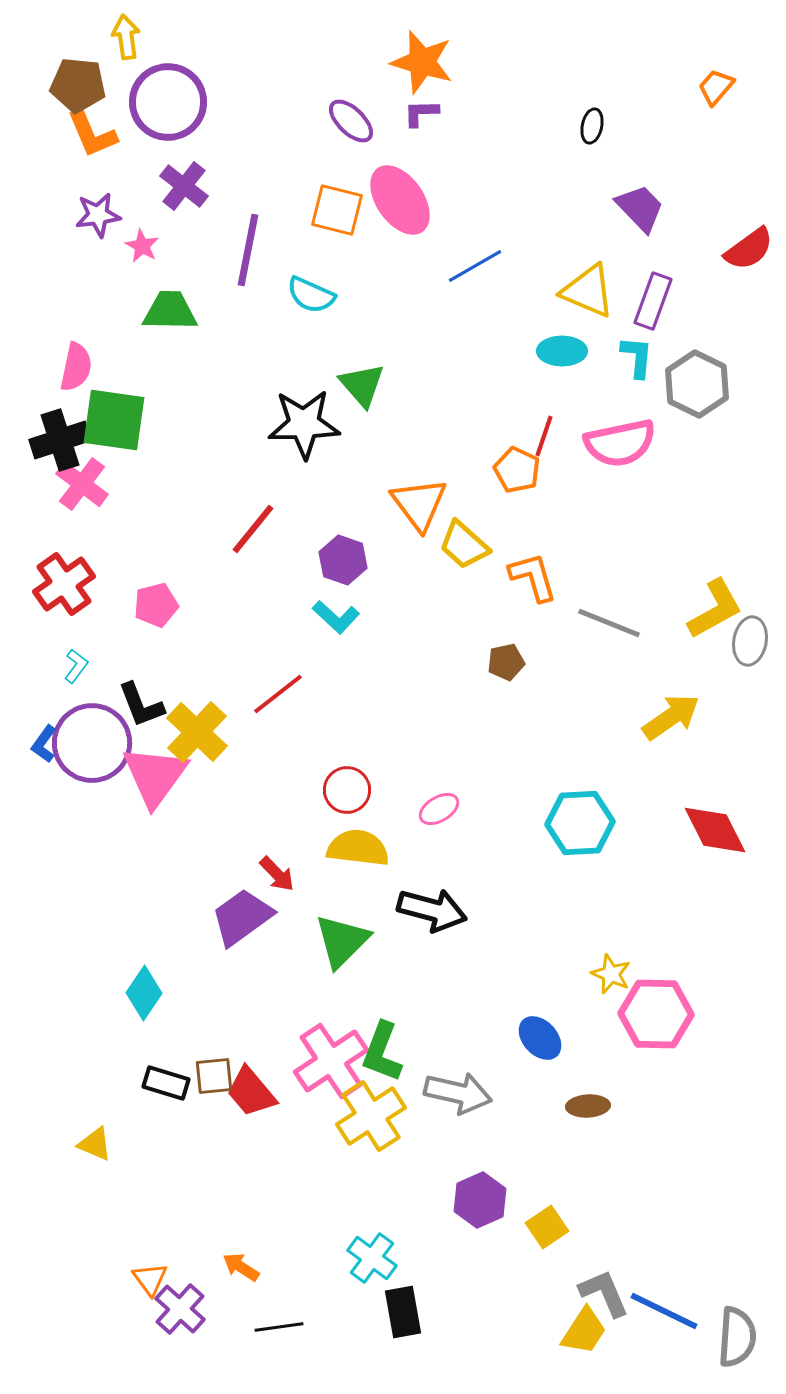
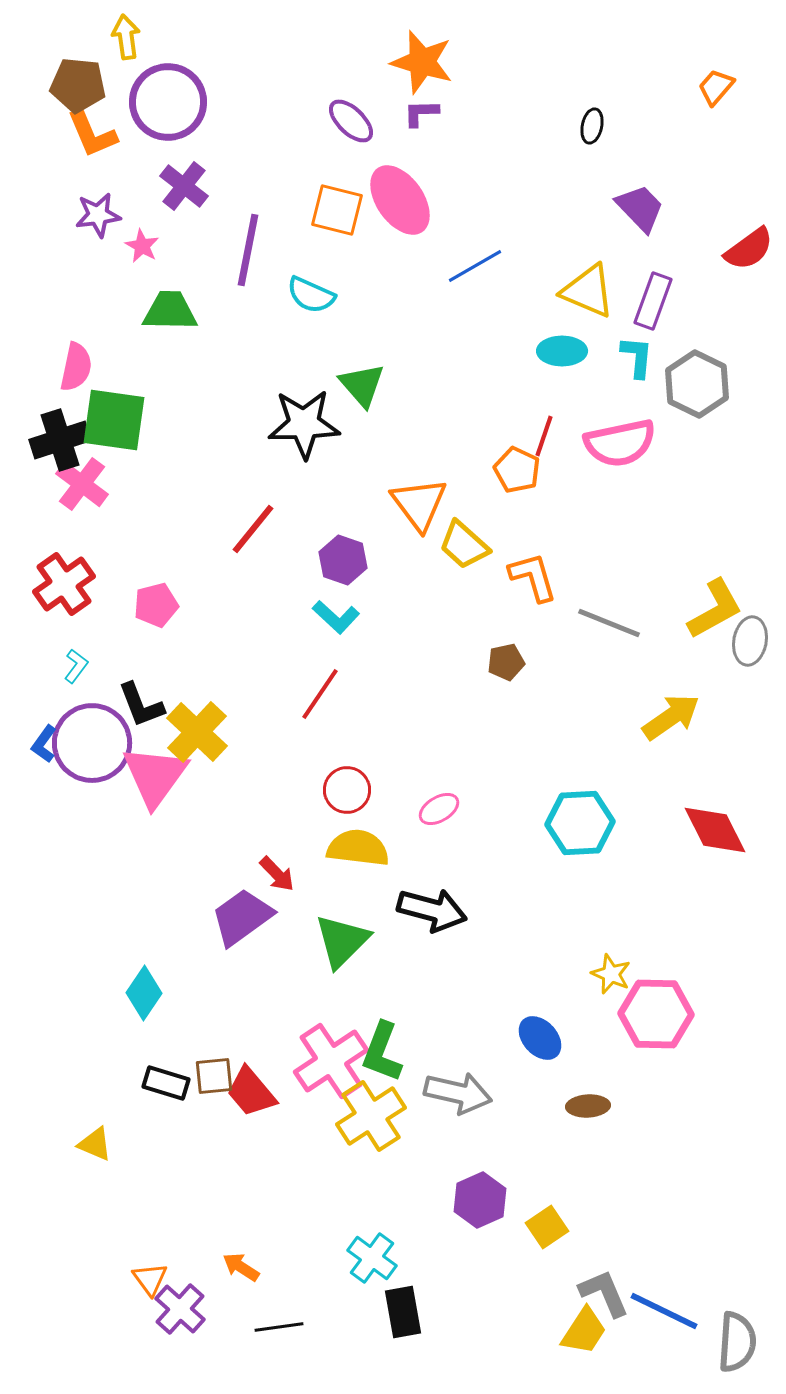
red line at (278, 694): moved 42 px right; rotated 18 degrees counterclockwise
gray semicircle at (737, 1337): moved 5 px down
